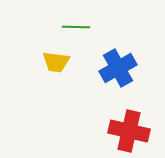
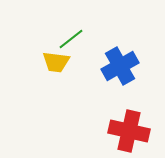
green line: moved 5 px left, 12 px down; rotated 40 degrees counterclockwise
blue cross: moved 2 px right, 2 px up
